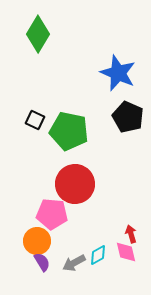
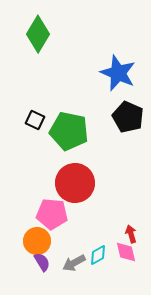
red circle: moved 1 px up
